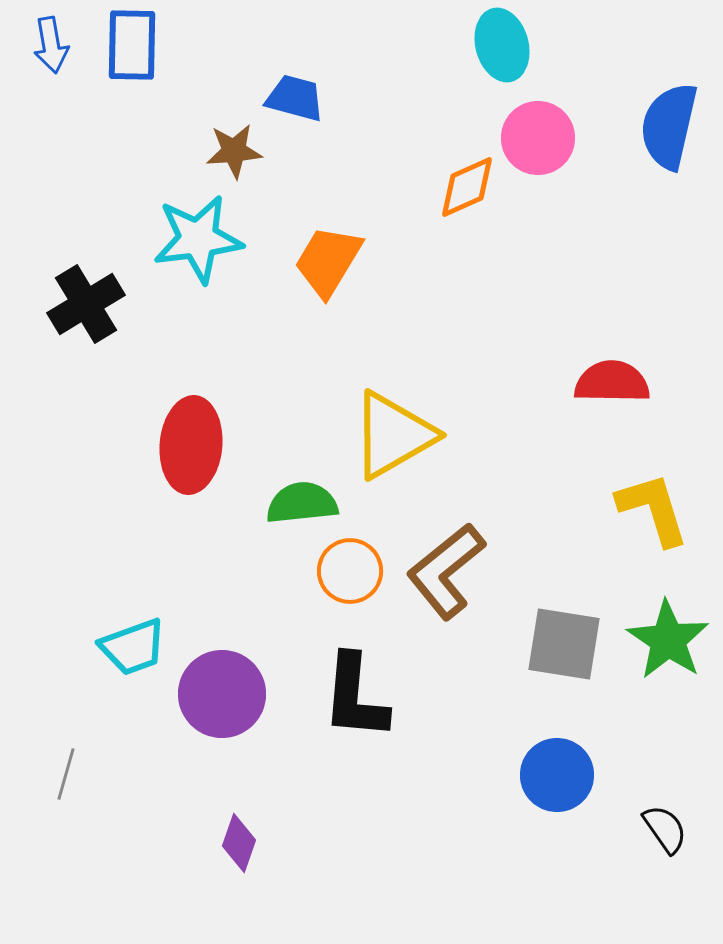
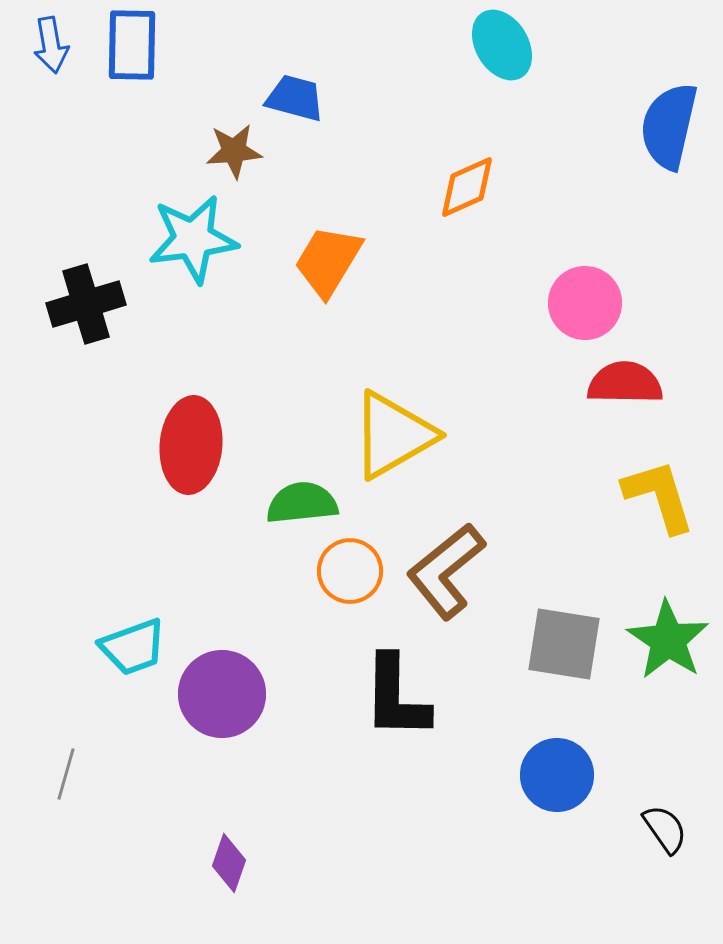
cyan ellipse: rotated 16 degrees counterclockwise
pink circle: moved 47 px right, 165 px down
cyan star: moved 5 px left
black cross: rotated 14 degrees clockwise
red semicircle: moved 13 px right, 1 px down
yellow L-shape: moved 6 px right, 13 px up
black L-shape: moved 41 px right; rotated 4 degrees counterclockwise
purple diamond: moved 10 px left, 20 px down
